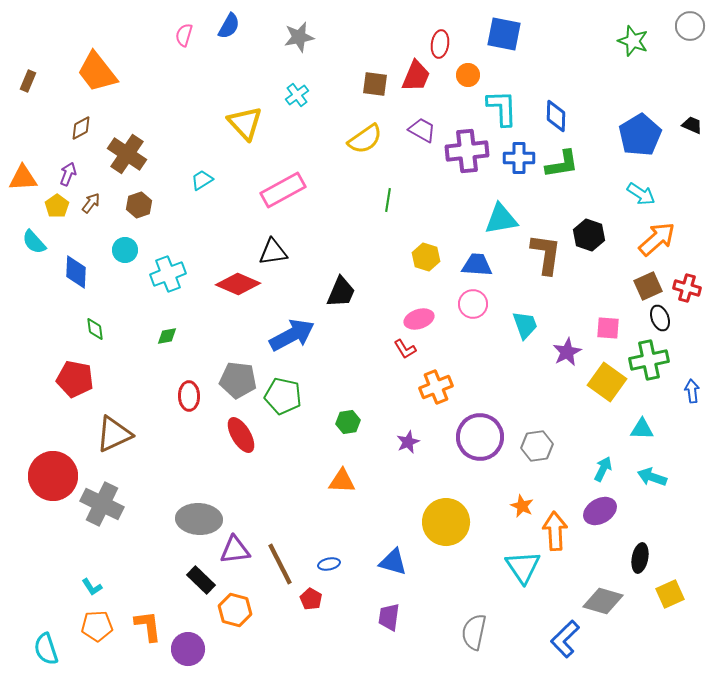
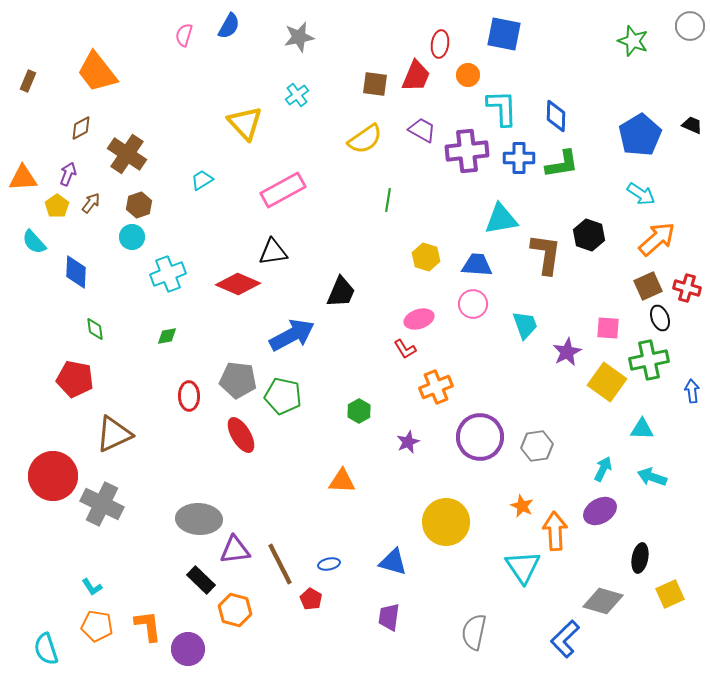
cyan circle at (125, 250): moved 7 px right, 13 px up
green hexagon at (348, 422): moved 11 px right, 11 px up; rotated 20 degrees counterclockwise
orange pentagon at (97, 626): rotated 12 degrees clockwise
